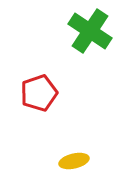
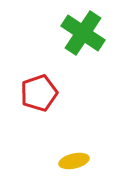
green cross: moved 7 px left, 2 px down
